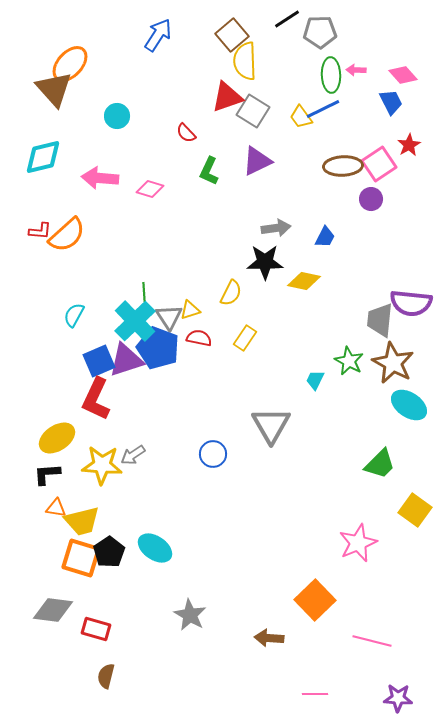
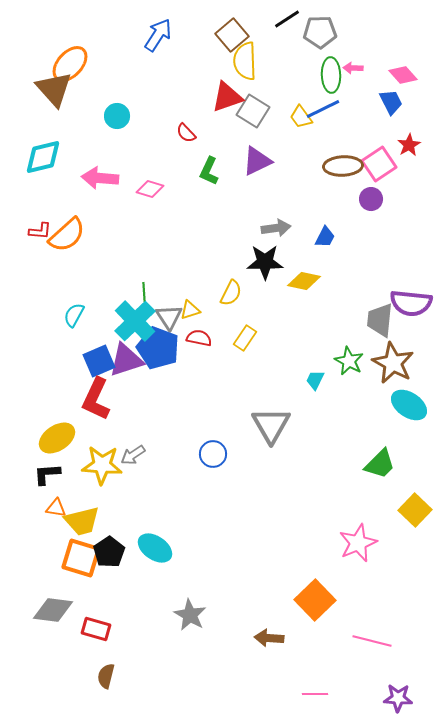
pink arrow at (356, 70): moved 3 px left, 2 px up
yellow square at (415, 510): rotated 8 degrees clockwise
